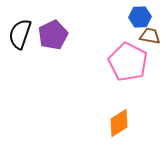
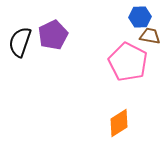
black semicircle: moved 8 px down
